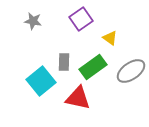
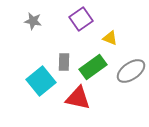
yellow triangle: rotated 14 degrees counterclockwise
